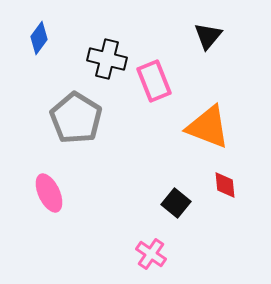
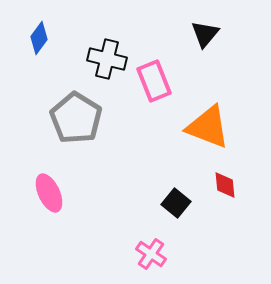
black triangle: moved 3 px left, 2 px up
